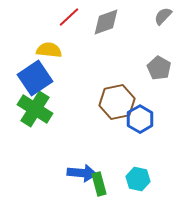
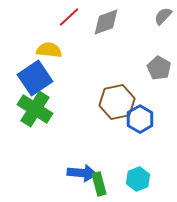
cyan hexagon: rotated 25 degrees clockwise
